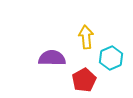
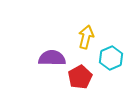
yellow arrow: rotated 20 degrees clockwise
red pentagon: moved 4 px left, 3 px up
